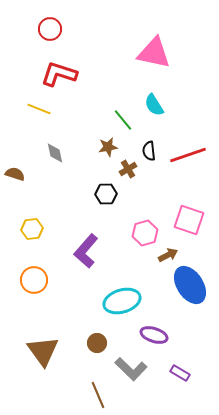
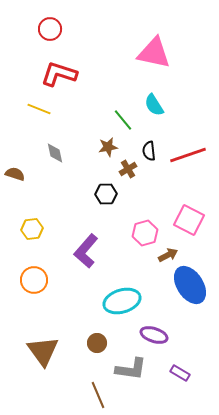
pink square: rotated 8 degrees clockwise
gray L-shape: rotated 36 degrees counterclockwise
